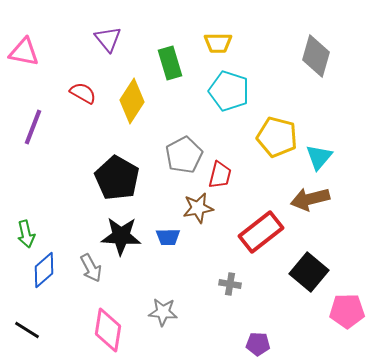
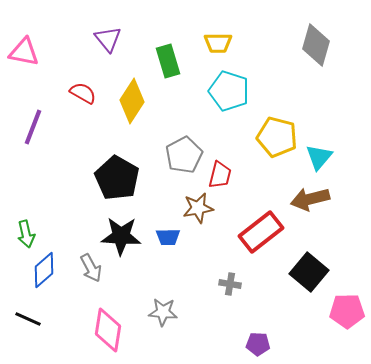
gray diamond: moved 11 px up
green rectangle: moved 2 px left, 2 px up
black line: moved 1 px right, 11 px up; rotated 8 degrees counterclockwise
